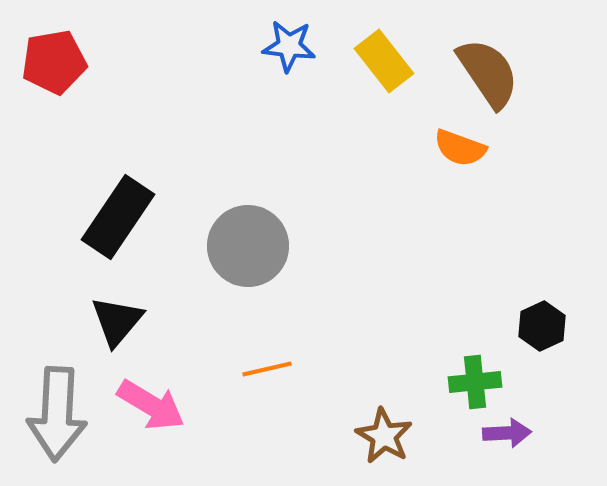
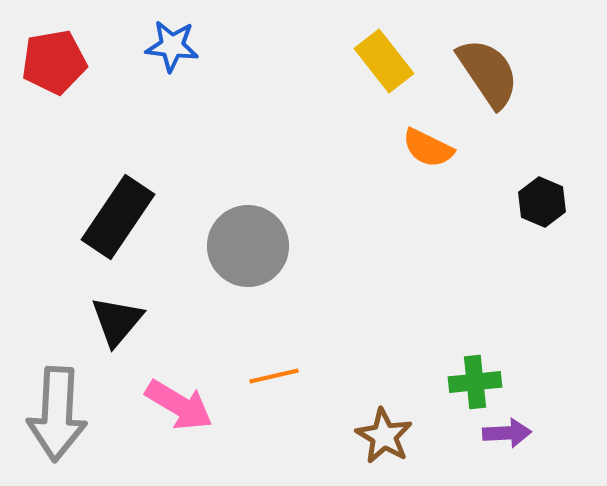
blue star: moved 117 px left
orange semicircle: moved 32 px left; rotated 6 degrees clockwise
black hexagon: moved 124 px up; rotated 12 degrees counterclockwise
orange line: moved 7 px right, 7 px down
pink arrow: moved 28 px right
